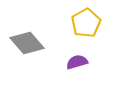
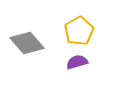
yellow pentagon: moved 7 px left, 8 px down
